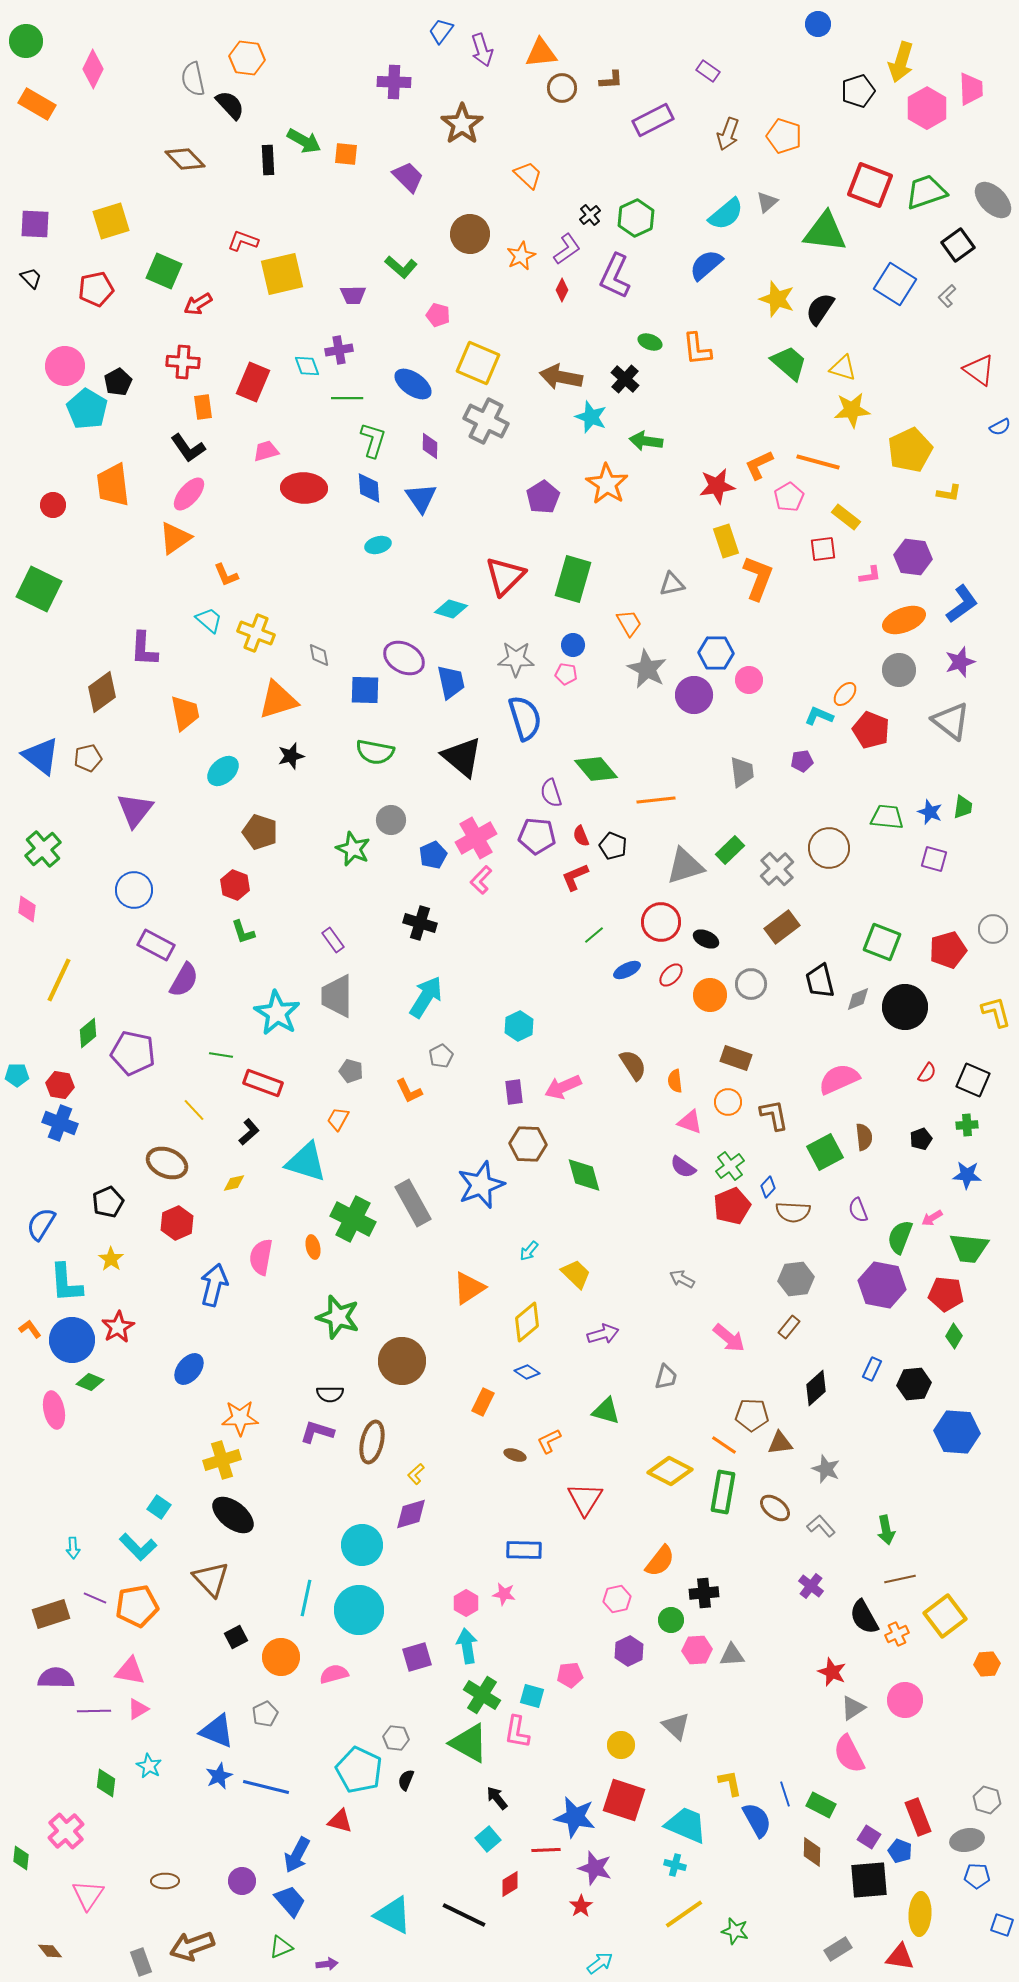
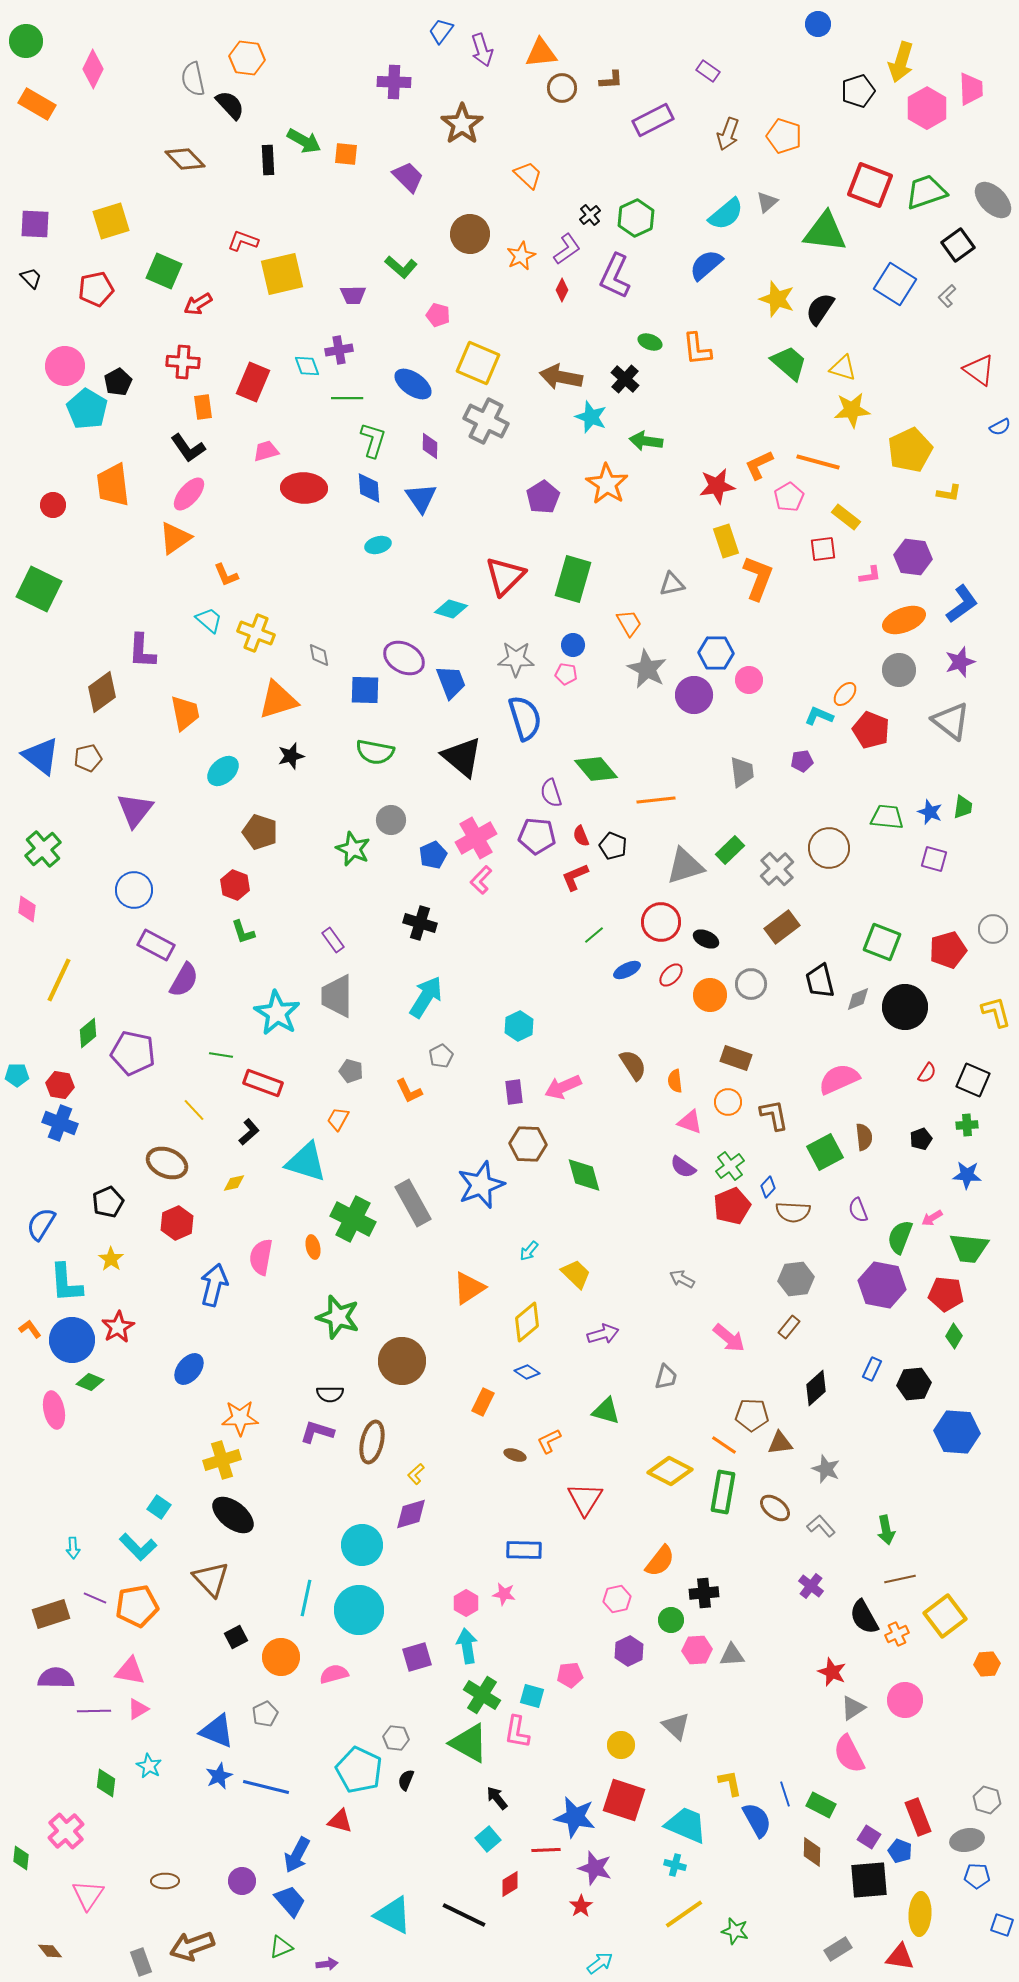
purple L-shape at (144, 649): moved 2 px left, 2 px down
blue trapezoid at (451, 682): rotated 9 degrees counterclockwise
